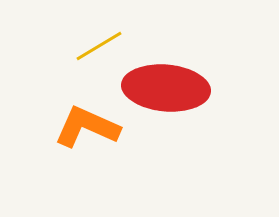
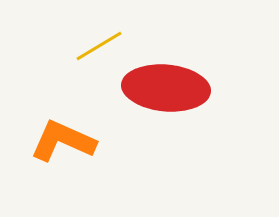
orange L-shape: moved 24 px left, 14 px down
